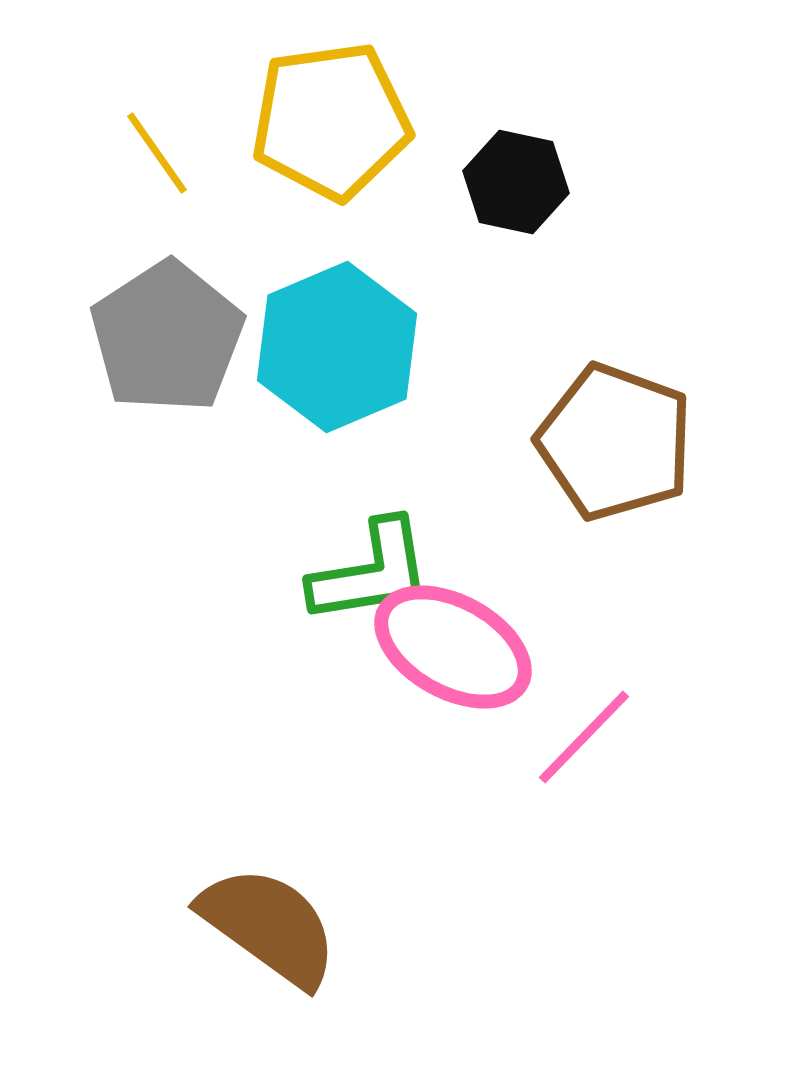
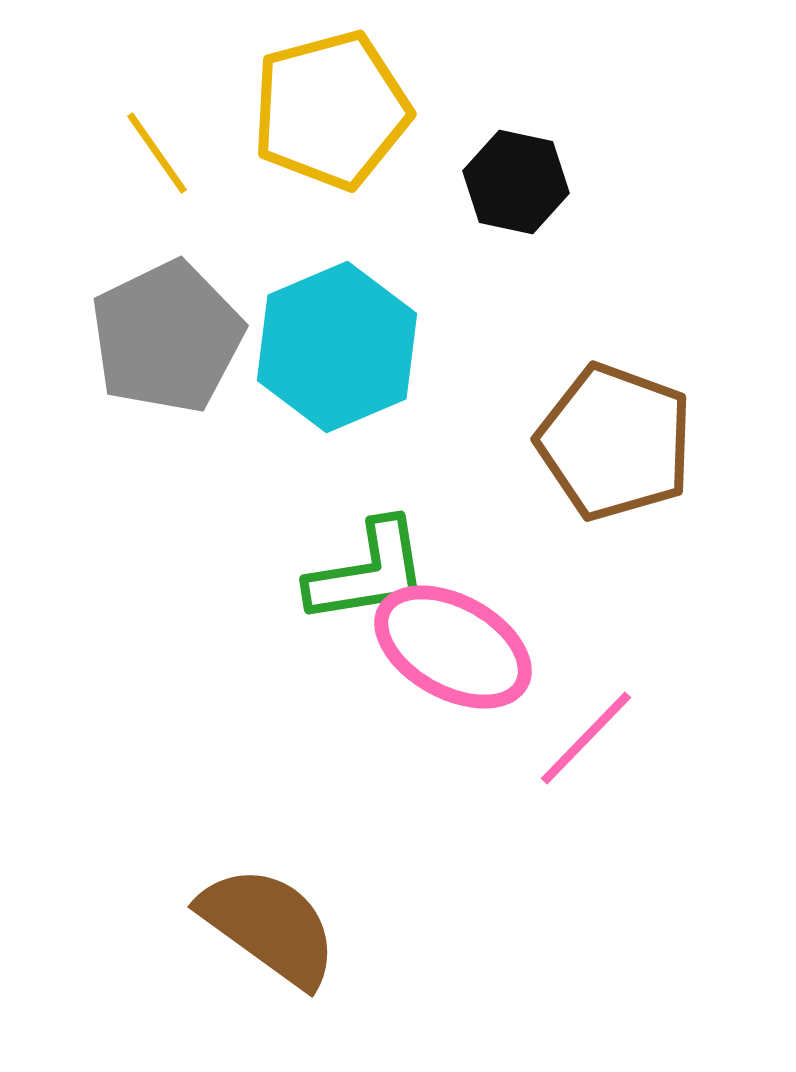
yellow pentagon: moved 11 px up; rotated 7 degrees counterclockwise
gray pentagon: rotated 7 degrees clockwise
green L-shape: moved 3 px left
pink line: moved 2 px right, 1 px down
